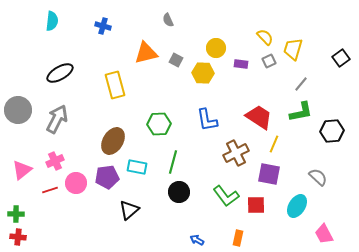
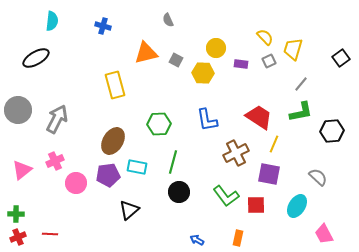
black ellipse at (60, 73): moved 24 px left, 15 px up
purple pentagon at (107, 177): moved 1 px right, 2 px up
red line at (50, 190): moved 44 px down; rotated 21 degrees clockwise
red cross at (18, 237): rotated 28 degrees counterclockwise
